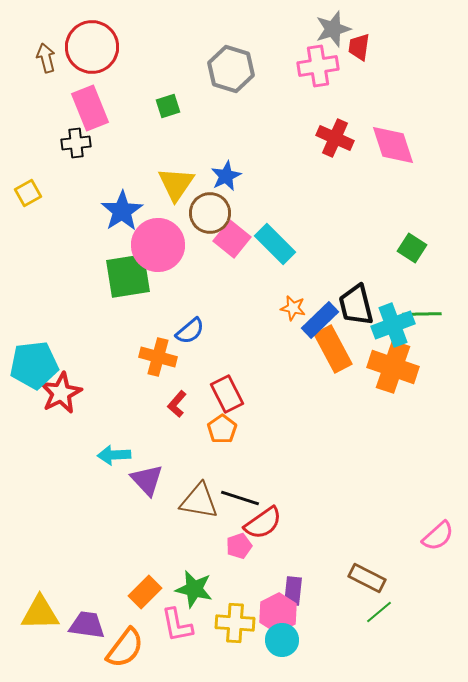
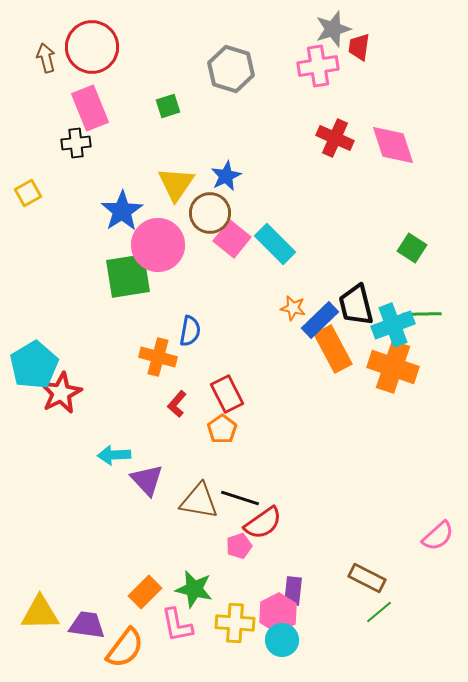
blue semicircle at (190, 331): rotated 40 degrees counterclockwise
cyan pentagon at (34, 365): rotated 24 degrees counterclockwise
